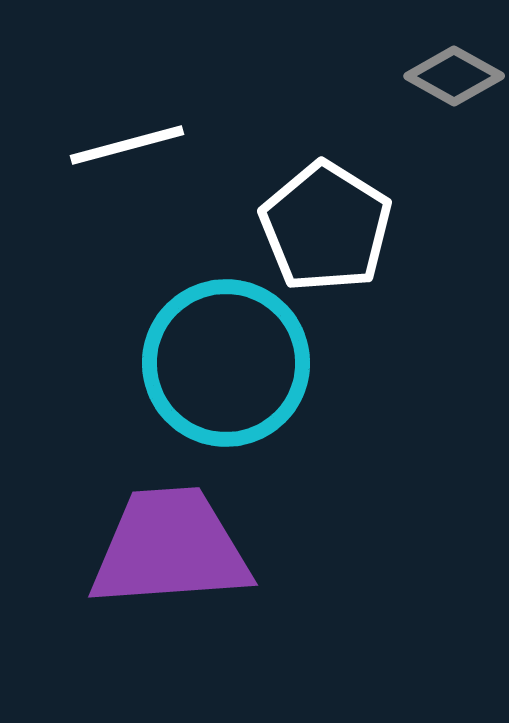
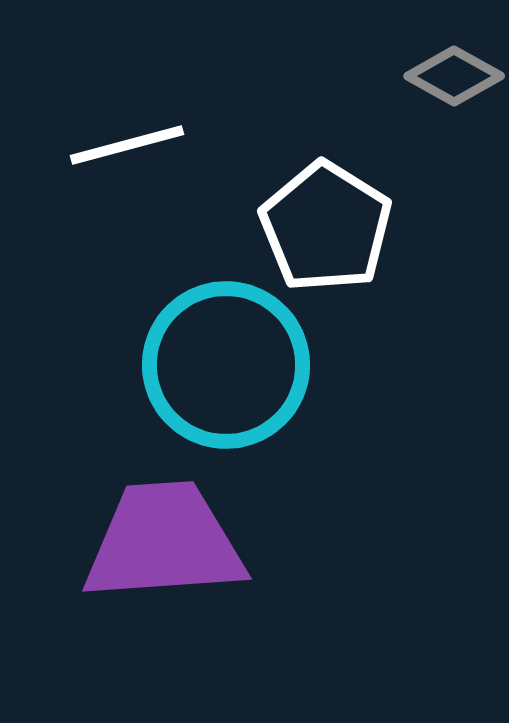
cyan circle: moved 2 px down
purple trapezoid: moved 6 px left, 6 px up
